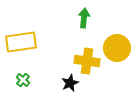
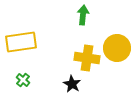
green arrow: moved 1 px left, 3 px up
yellow cross: moved 3 px up
black star: moved 2 px right, 1 px down; rotated 18 degrees counterclockwise
